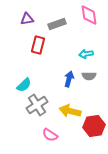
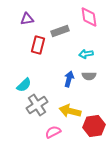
pink diamond: moved 2 px down
gray rectangle: moved 3 px right, 7 px down
pink semicircle: moved 3 px right, 3 px up; rotated 119 degrees clockwise
